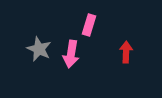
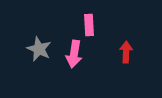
pink rectangle: rotated 20 degrees counterclockwise
pink arrow: moved 3 px right
